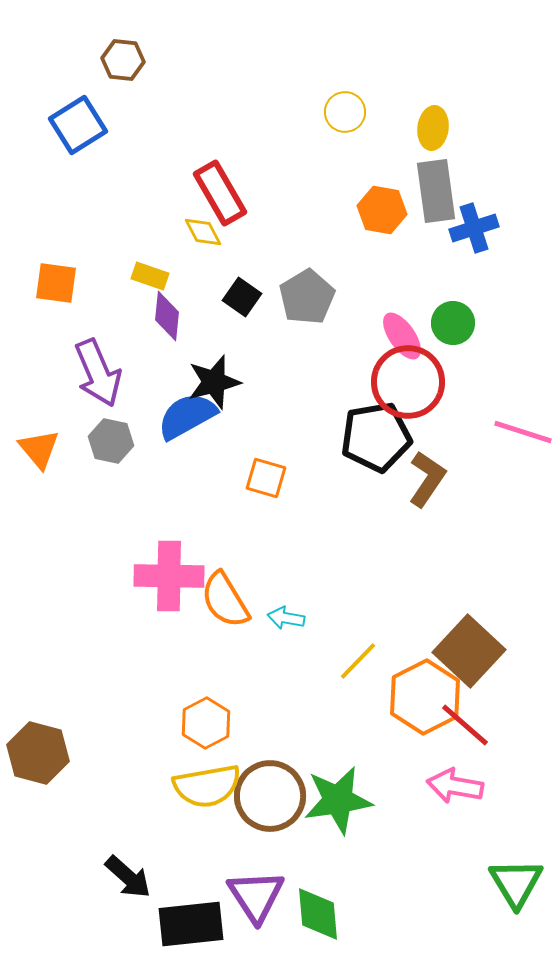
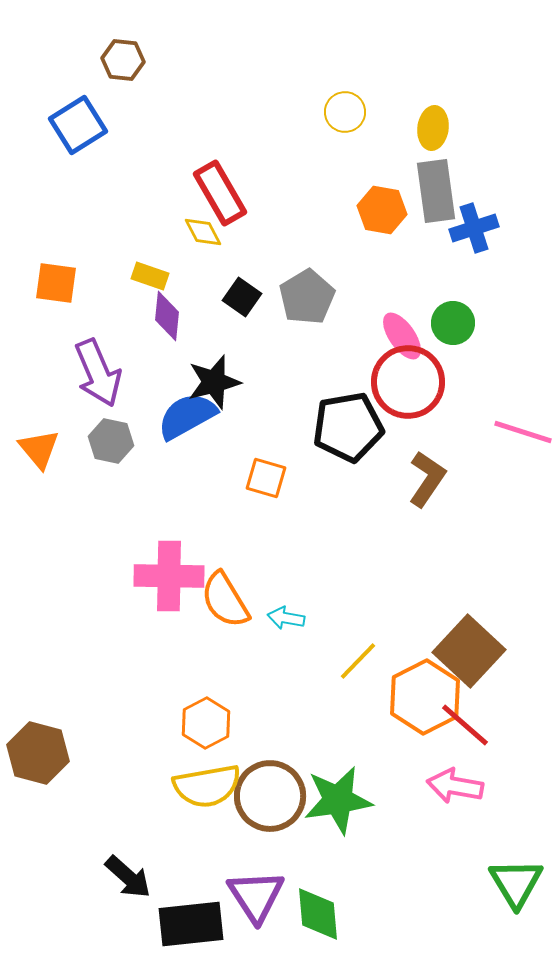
black pentagon at (376, 437): moved 28 px left, 10 px up
